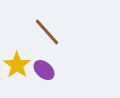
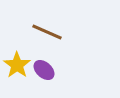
brown line: rotated 24 degrees counterclockwise
